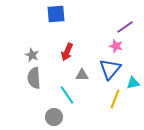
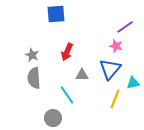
gray circle: moved 1 px left, 1 px down
